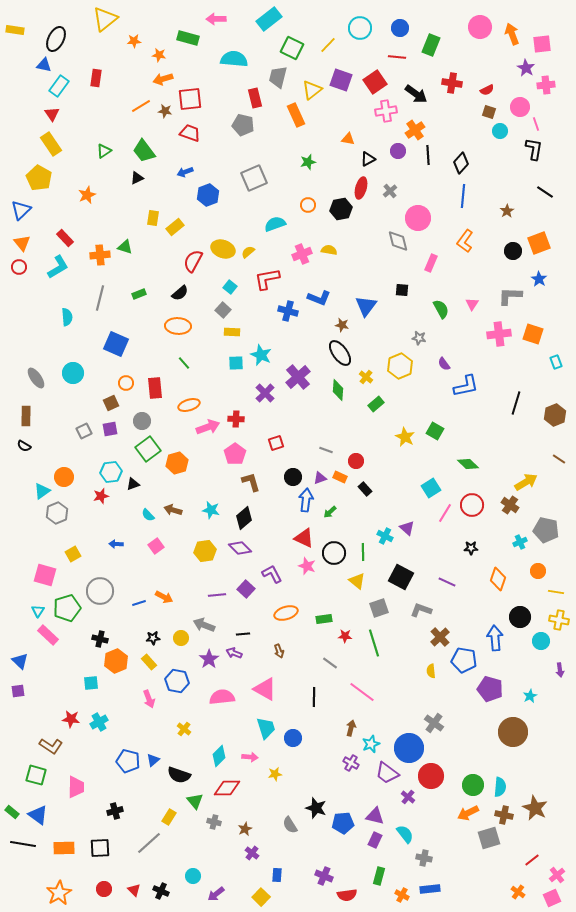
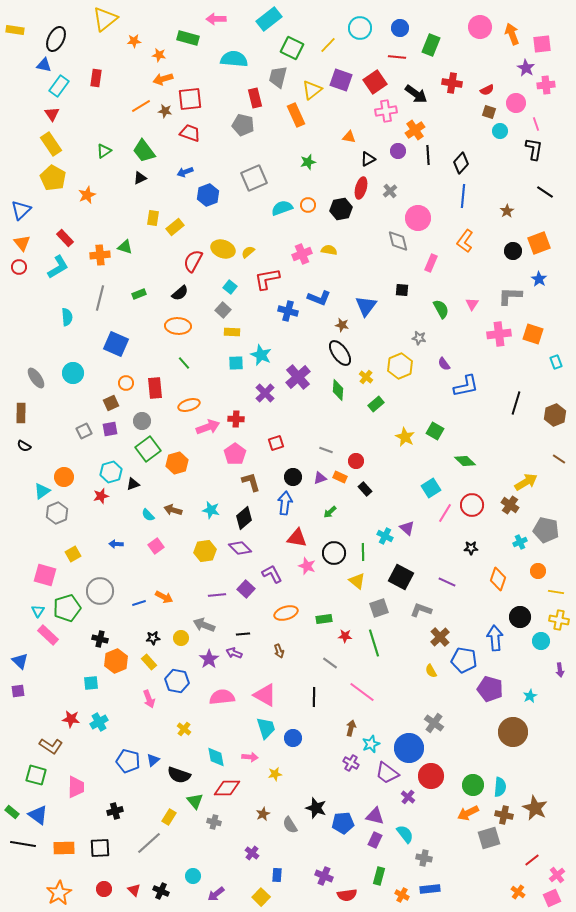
pink circle at (520, 107): moved 4 px left, 4 px up
orange triangle at (348, 139): moved 1 px right, 2 px up
yellow pentagon at (39, 178): moved 14 px right
black triangle at (137, 178): moved 3 px right
cyan semicircle at (275, 224): moved 7 px right, 16 px up
brown rectangle at (26, 416): moved 5 px left, 3 px up
green diamond at (468, 464): moved 3 px left, 3 px up
cyan hexagon at (111, 472): rotated 10 degrees counterclockwise
blue arrow at (306, 500): moved 21 px left, 3 px down
red triangle at (304, 538): moved 7 px left; rotated 15 degrees counterclockwise
yellow semicircle at (431, 671): rotated 24 degrees counterclockwise
pink triangle at (265, 689): moved 6 px down
cyan diamond at (219, 756): moved 3 px left, 1 px down; rotated 55 degrees counterclockwise
brown star at (245, 829): moved 18 px right, 15 px up
